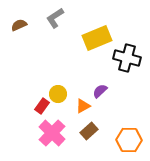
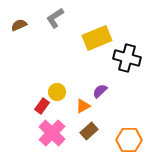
yellow circle: moved 1 px left, 2 px up
